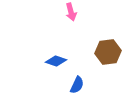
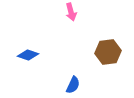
blue diamond: moved 28 px left, 6 px up
blue semicircle: moved 4 px left
